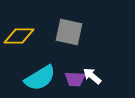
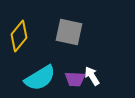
yellow diamond: rotated 52 degrees counterclockwise
white arrow: rotated 18 degrees clockwise
